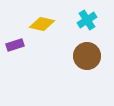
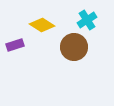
yellow diamond: moved 1 px down; rotated 20 degrees clockwise
brown circle: moved 13 px left, 9 px up
